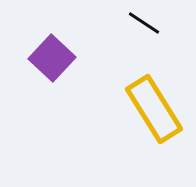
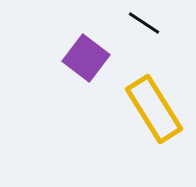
purple square: moved 34 px right; rotated 6 degrees counterclockwise
